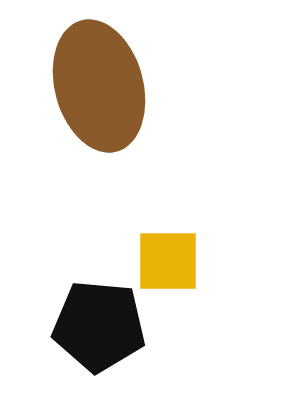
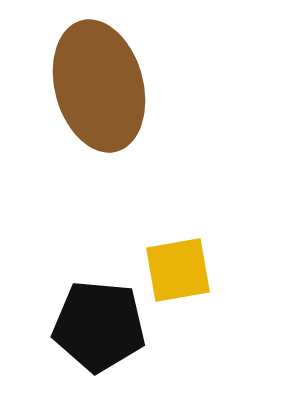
yellow square: moved 10 px right, 9 px down; rotated 10 degrees counterclockwise
